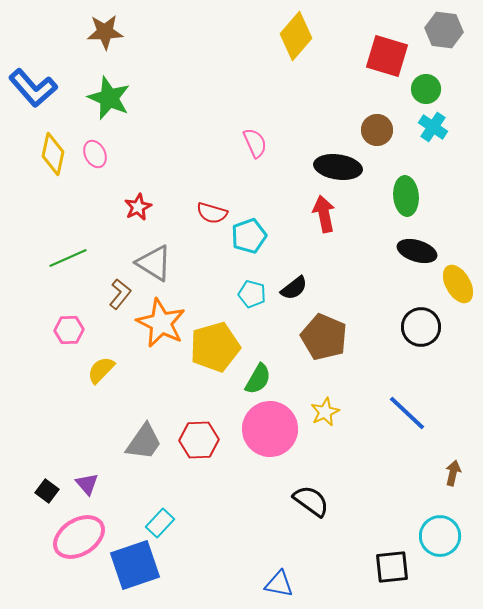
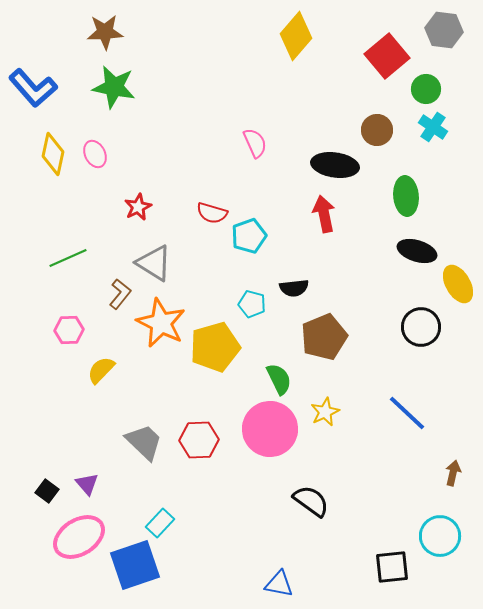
red square at (387, 56): rotated 33 degrees clockwise
green star at (109, 98): moved 5 px right, 11 px up; rotated 12 degrees counterclockwise
black ellipse at (338, 167): moved 3 px left, 2 px up
black semicircle at (294, 288): rotated 32 degrees clockwise
cyan pentagon at (252, 294): moved 10 px down
brown pentagon at (324, 337): rotated 27 degrees clockwise
green semicircle at (258, 379): moved 21 px right; rotated 56 degrees counterclockwise
gray trapezoid at (144, 442): rotated 81 degrees counterclockwise
